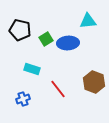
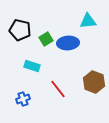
cyan rectangle: moved 3 px up
